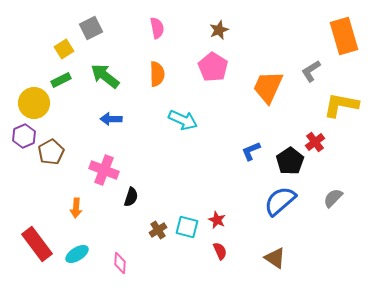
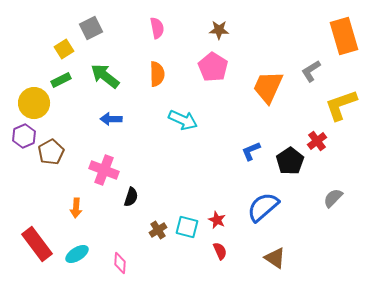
brown star: rotated 24 degrees clockwise
yellow L-shape: rotated 30 degrees counterclockwise
red cross: moved 2 px right, 1 px up
blue semicircle: moved 17 px left, 6 px down
